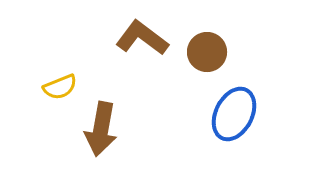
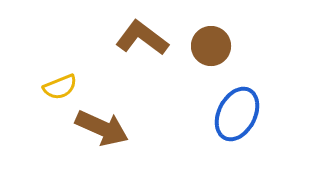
brown circle: moved 4 px right, 6 px up
blue ellipse: moved 3 px right
brown arrow: moved 1 px right, 1 px up; rotated 76 degrees counterclockwise
